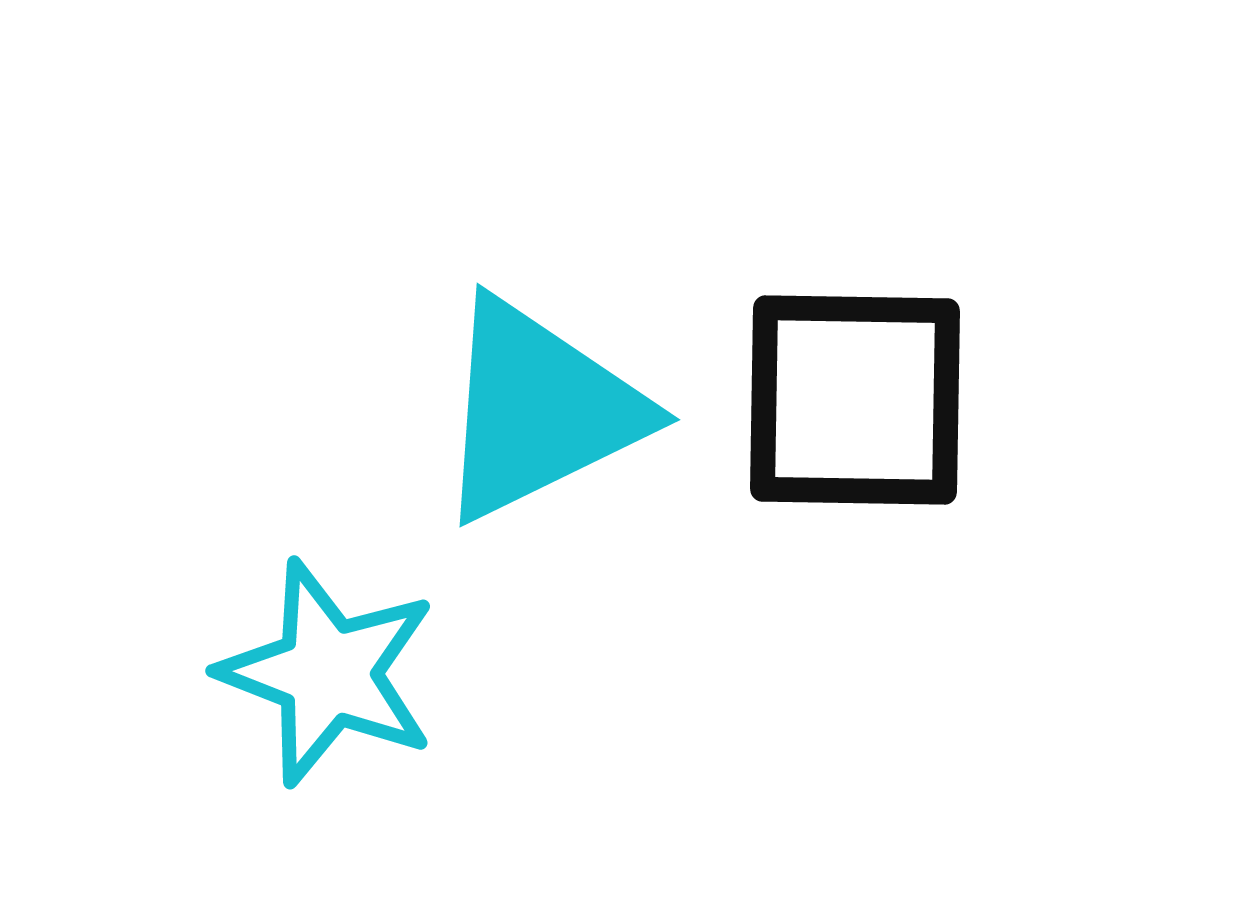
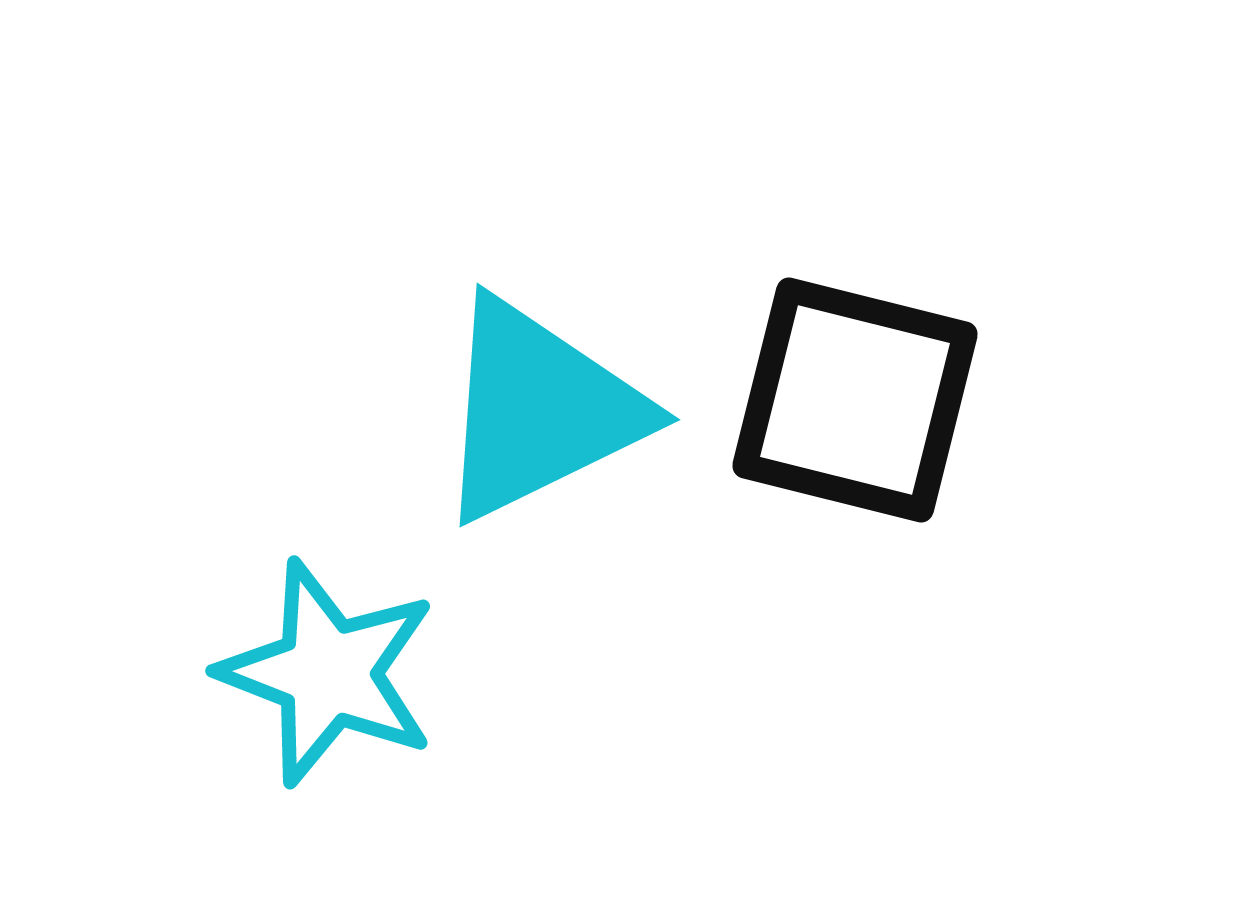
black square: rotated 13 degrees clockwise
